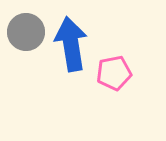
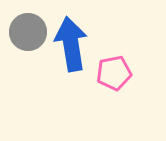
gray circle: moved 2 px right
